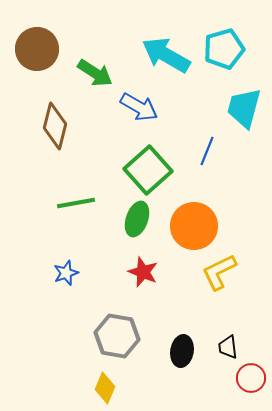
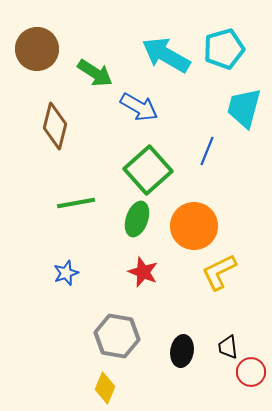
red circle: moved 6 px up
